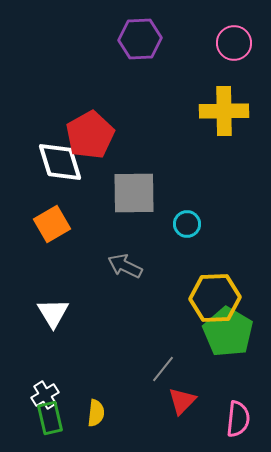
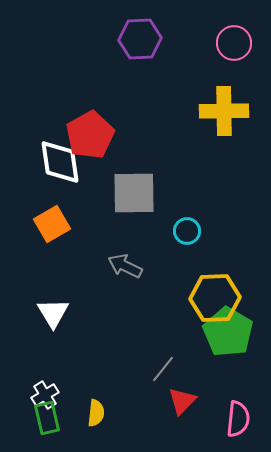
white diamond: rotated 9 degrees clockwise
cyan circle: moved 7 px down
green rectangle: moved 3 px left
